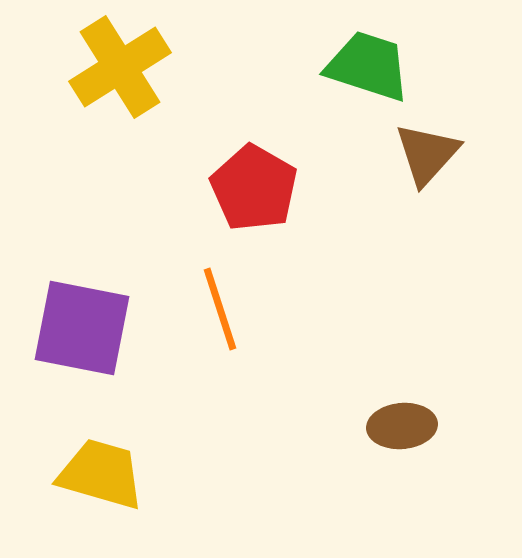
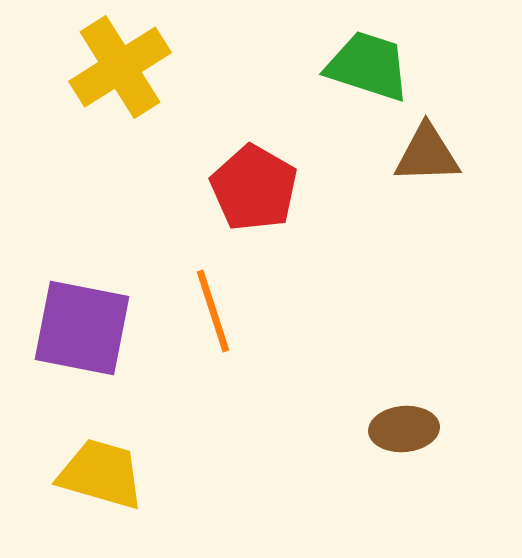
brown triangle: rotated 46 degrees clockwise
orange line: moved 7 px left, 2 px down
brown ellipse: moved 2 px right, 3 px down
